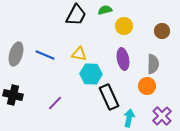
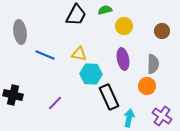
gray ellipse: moved 4 px right, 22 px up; rotated 25 degrees counterclockwise
purple cross: rotated 12 degrees counterclockwise
